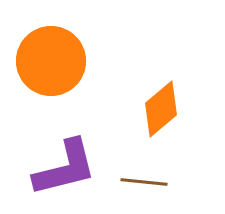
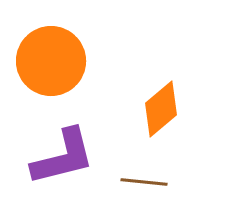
purple L-shape: moved 2 px left, 11 px up
